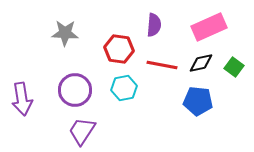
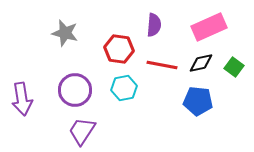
gray star: rotated 12 degrees clockwise
